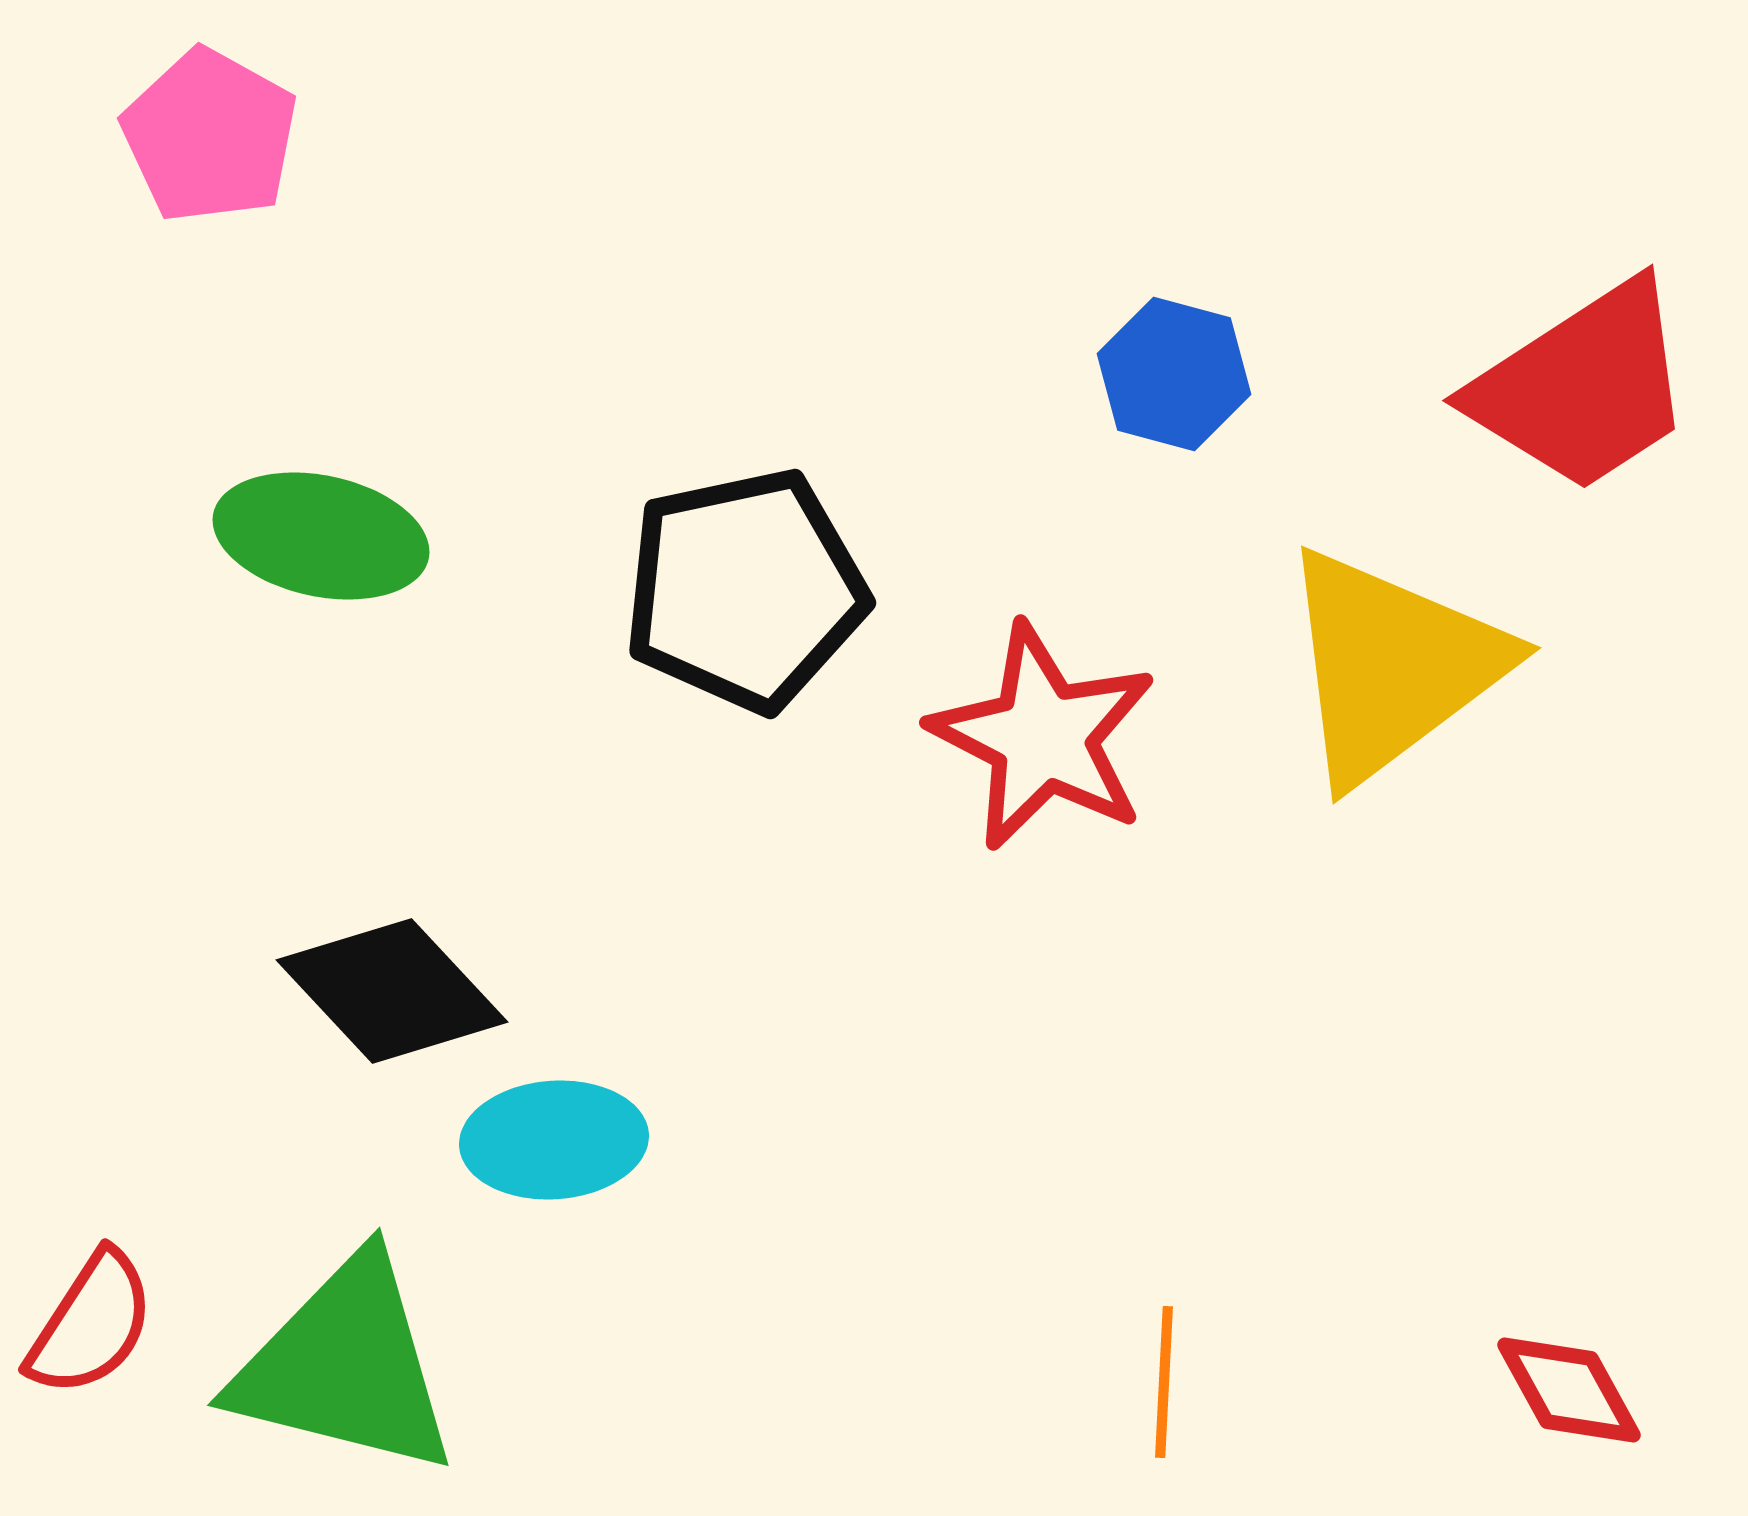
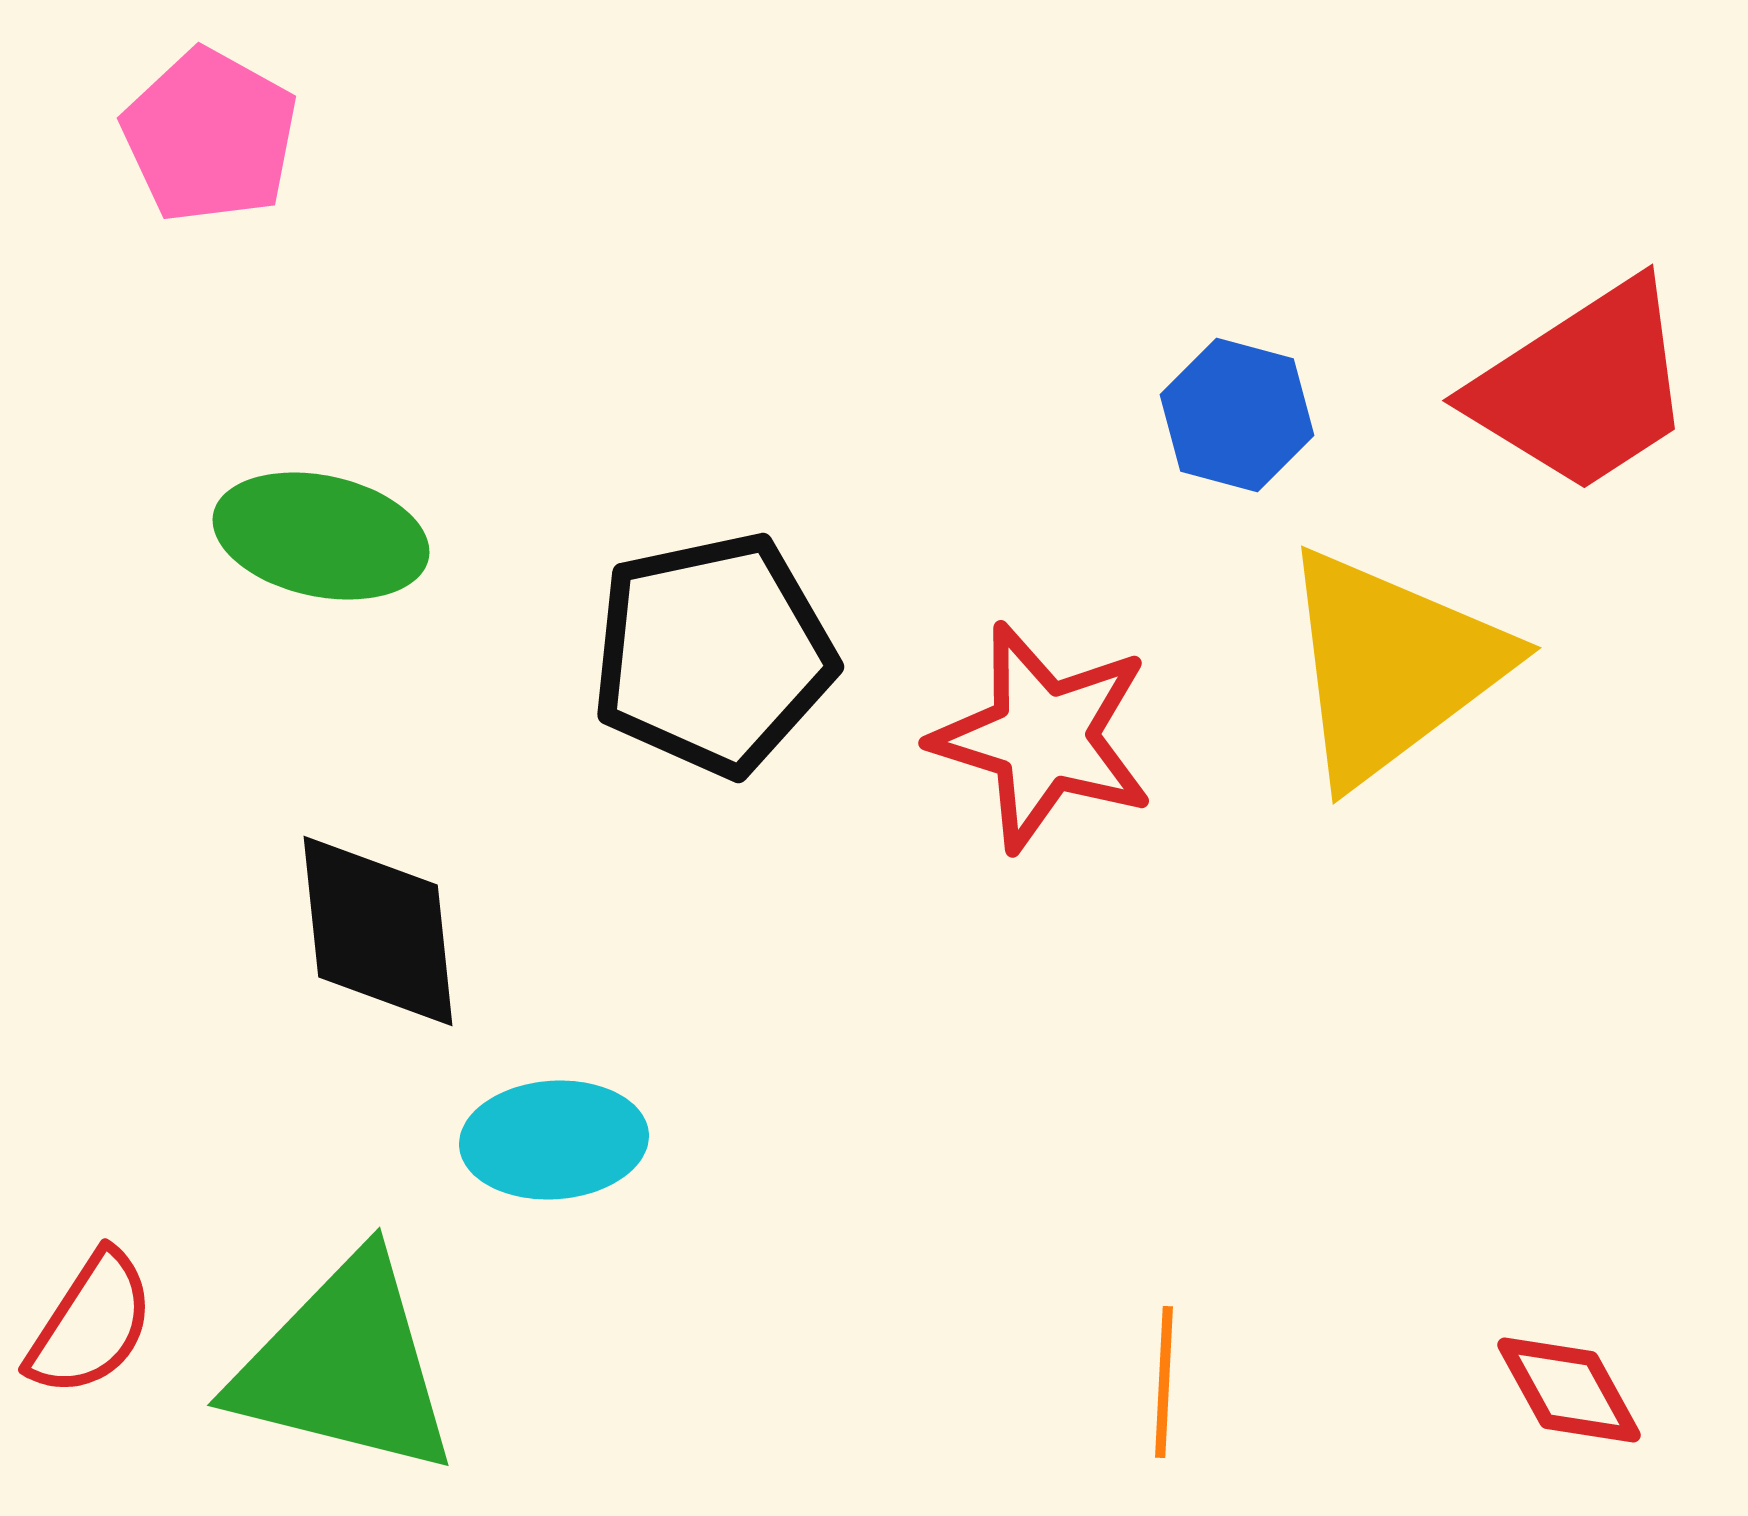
blue hexagon: moved 63 px right, 41 px down
black pentagon: moved 32 px left, 64 px down
red star: rotated 10 degrees counterclockwise
black diamond: moved 14 px left, 60 px up; rotated 37 degrees clockwise
